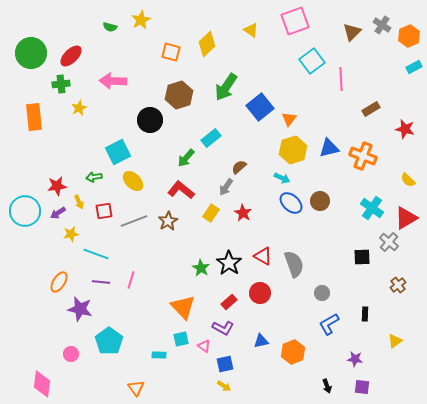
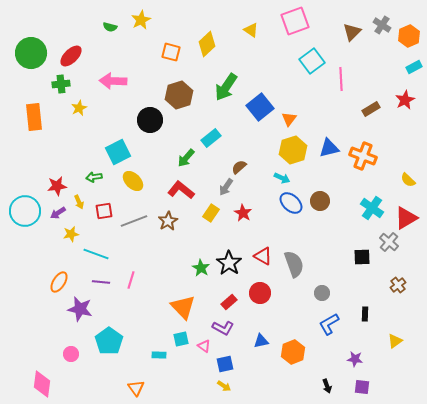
red star at (405, 129): moved 29 px up; rotated 30 degrees clockwise
